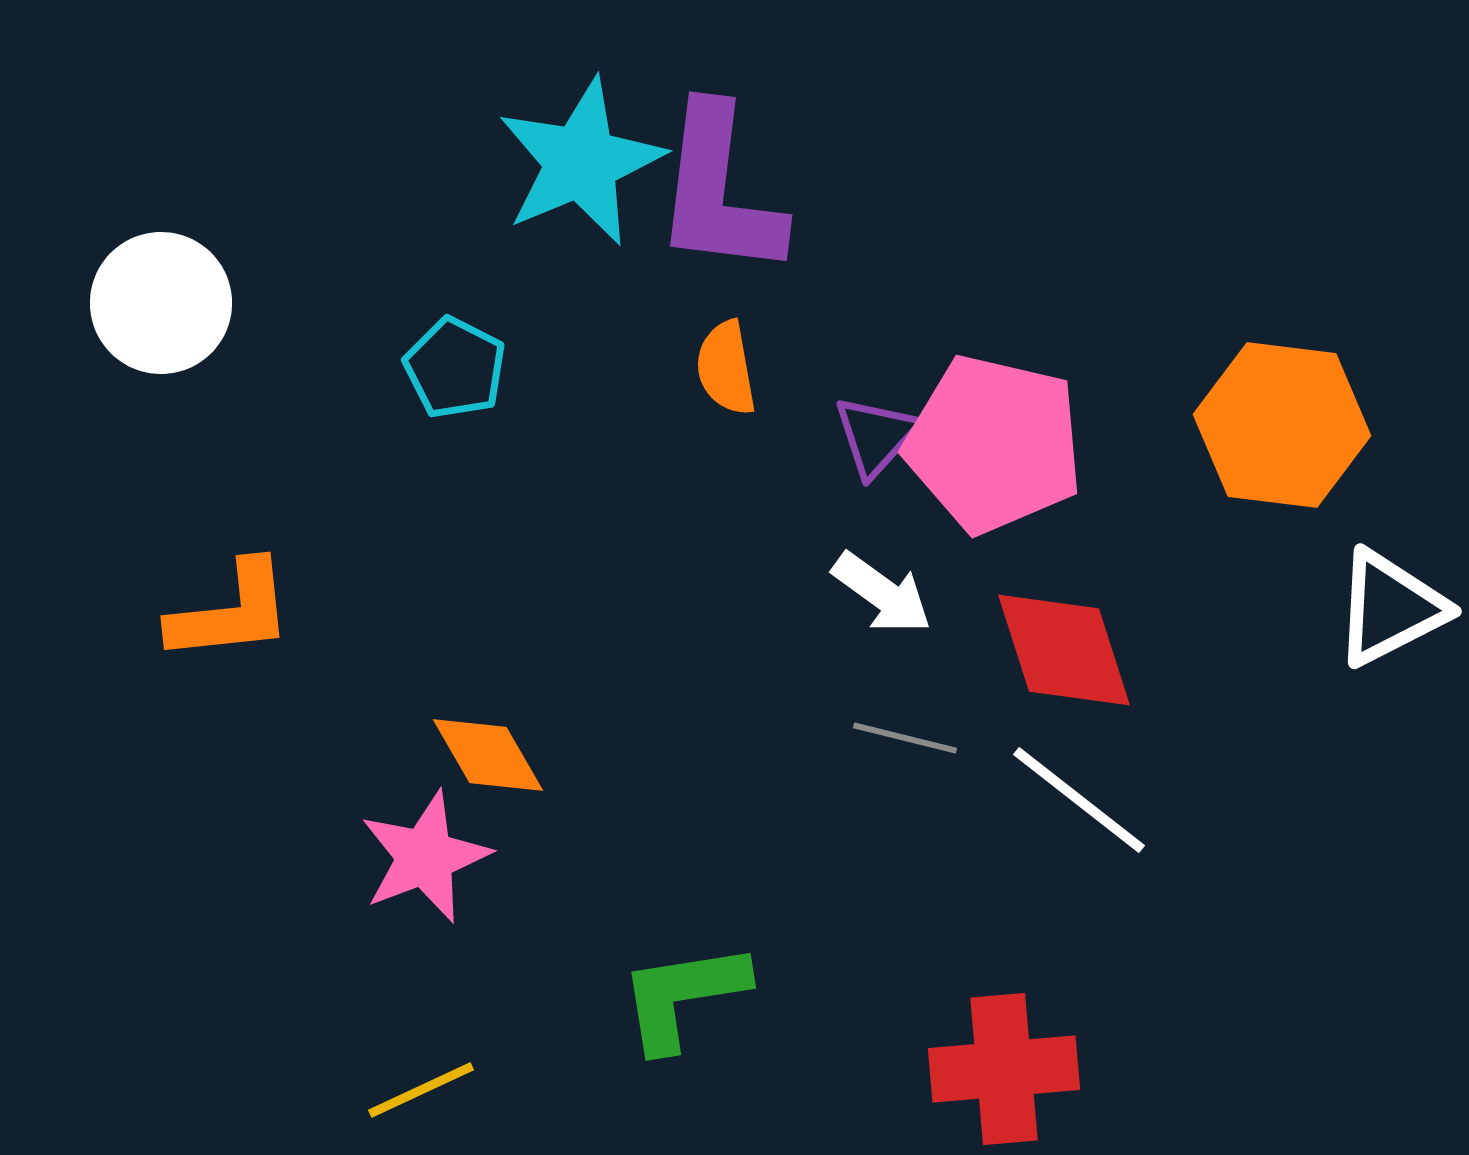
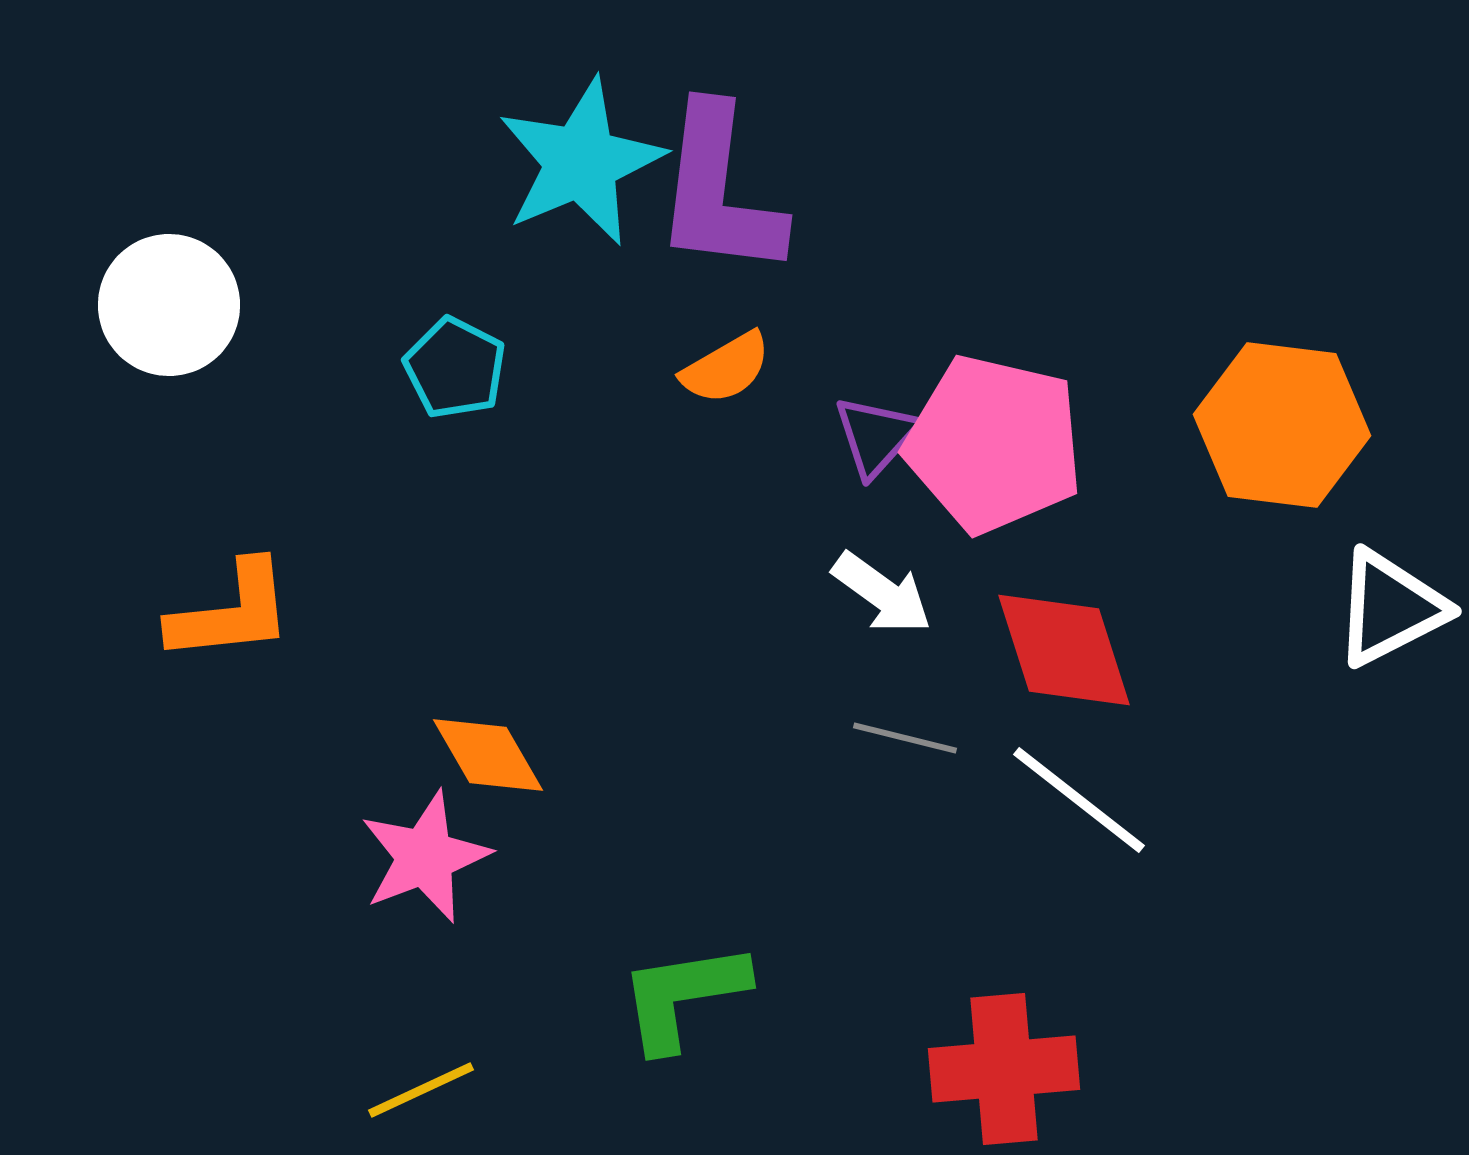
white circle: moved 8 px right, 2 px down
orange semicircle: rotated 110 degrees counterclockwise
